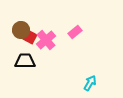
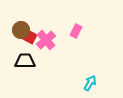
pink rectangle: moved 1 px right, 1 px up; rotated 24 degrees counterclockwise
